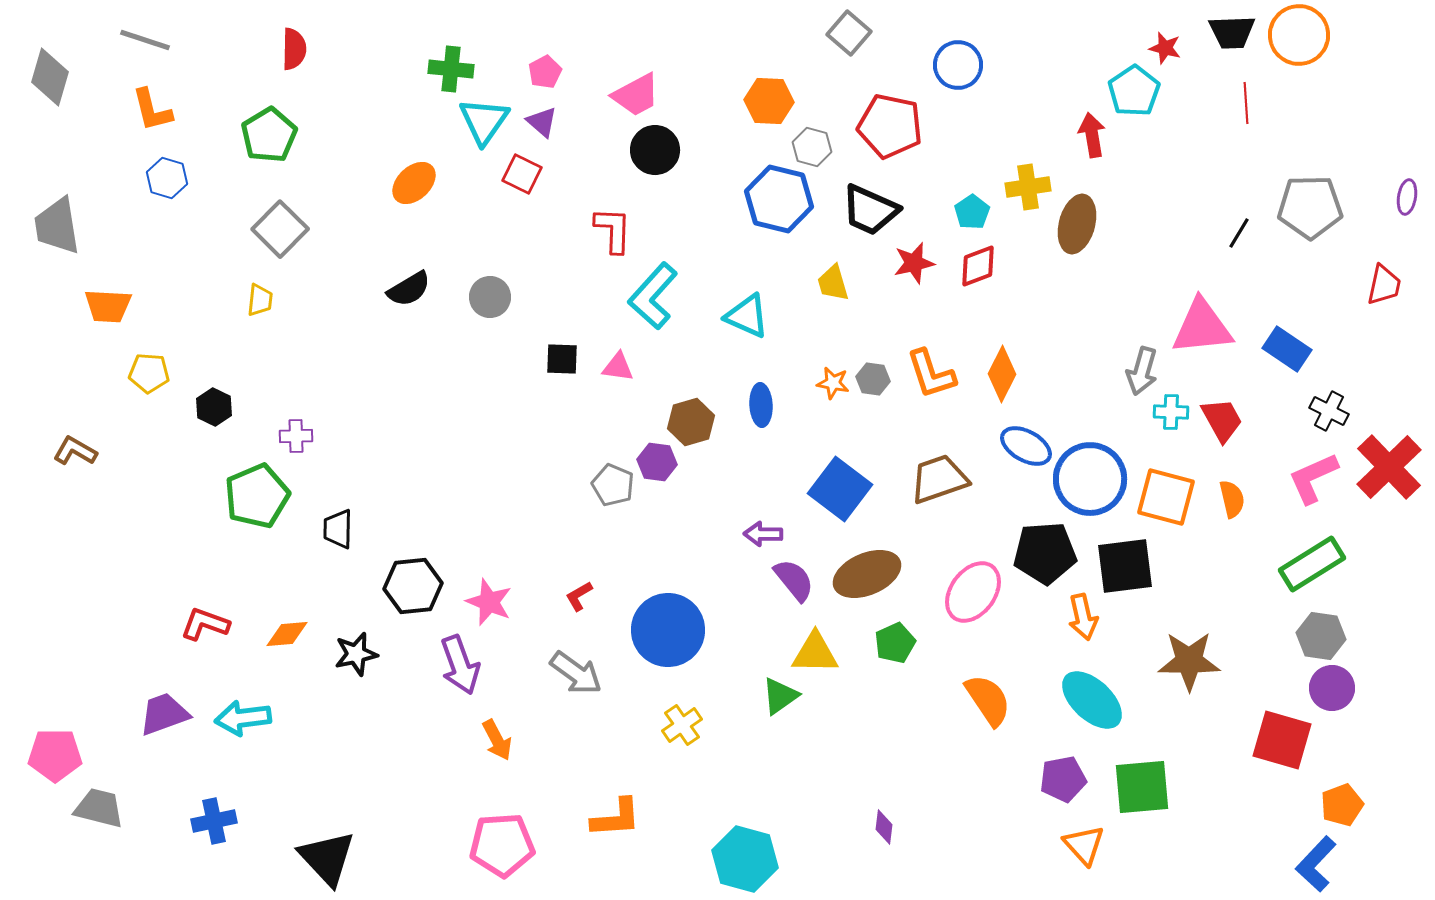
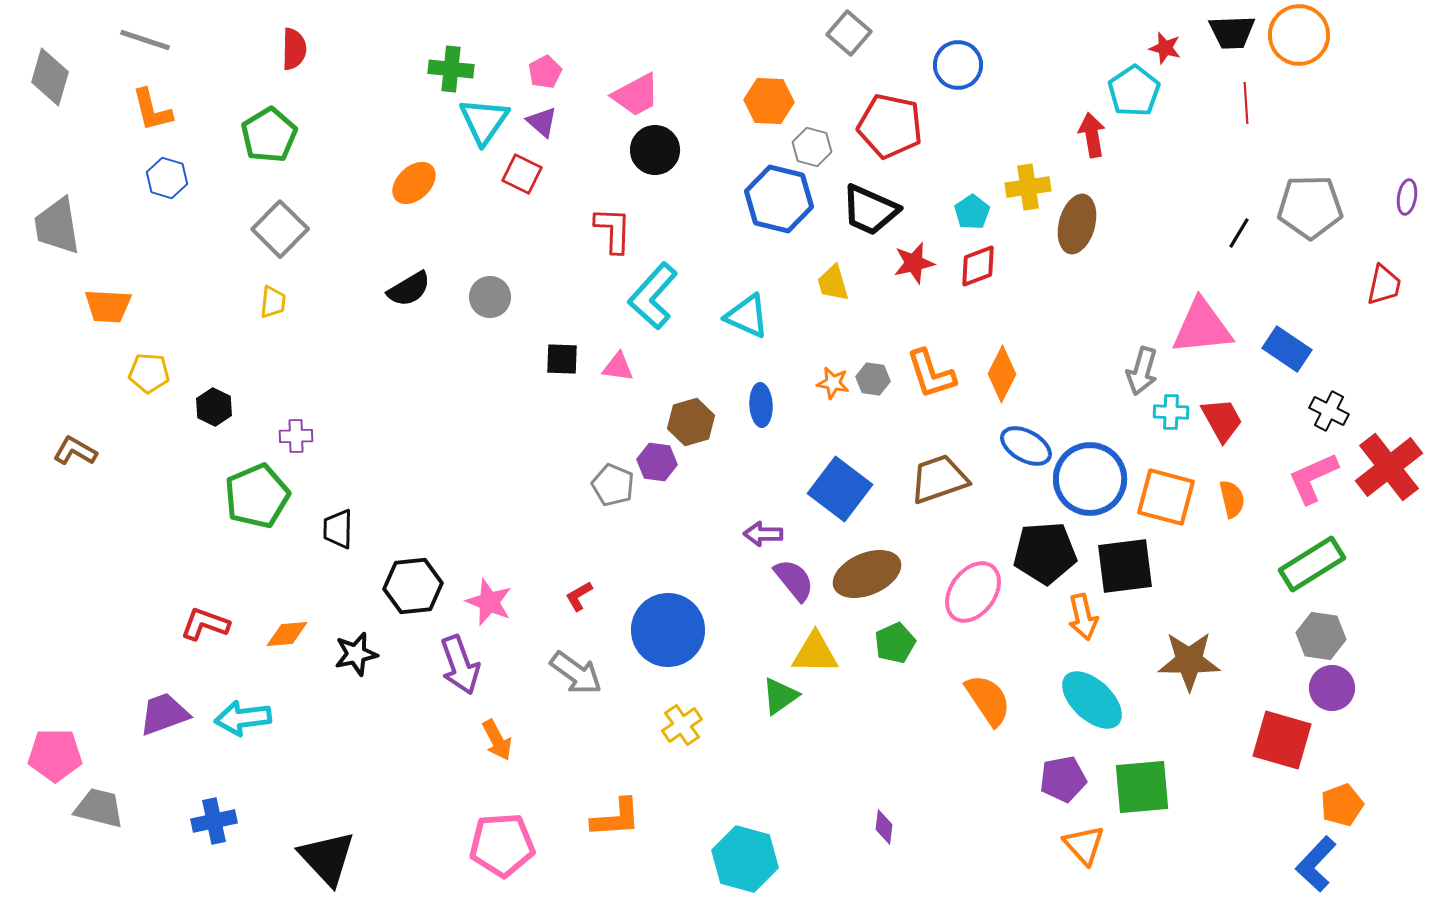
yellow trapezoid at (260, 300): moved 13 px right, 2 px down
red cross at (1389, 467): rotated 6 degrees clockwise
